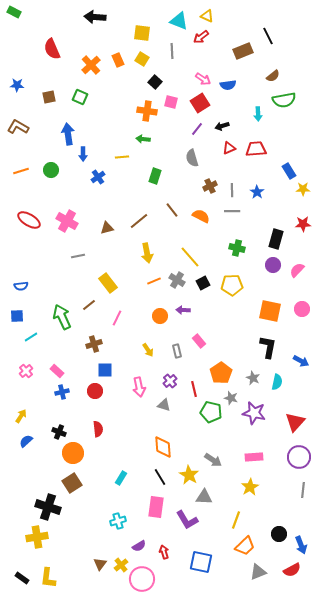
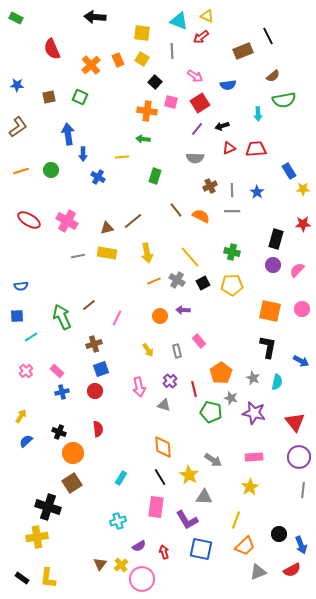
green rectangle at (14, 12): moved 2 px right, 6 px down
pink arrow at (203, 79): moved 8 px left, 3 px up
brown L-shape at (18, 127): rotated 115 degrees clockwise
gray semicircle at (192, 158): moved 3 px right; rotated 72 degrees counterclockwise
blue cross at (98, 177): rotated 24 degrees counterclockwise
brown line at (172, 210): moved 4 px right
brown line at (139, 221): moved 6 px left
green cross at (237, 248): moved 5 px left, 4 px down
yellow rectangle at (108, 283): moved 1 px left, 30 px up; rotated 42 degrees counterclockwise
blue square at (105, 370): moved 4 px left, 1 px up; rotated 21 degrees counterclockwise
red triangle at (295, 422): rotated 20 degrees counterclockwise
blue square at (201, 562): moved 13 px up
